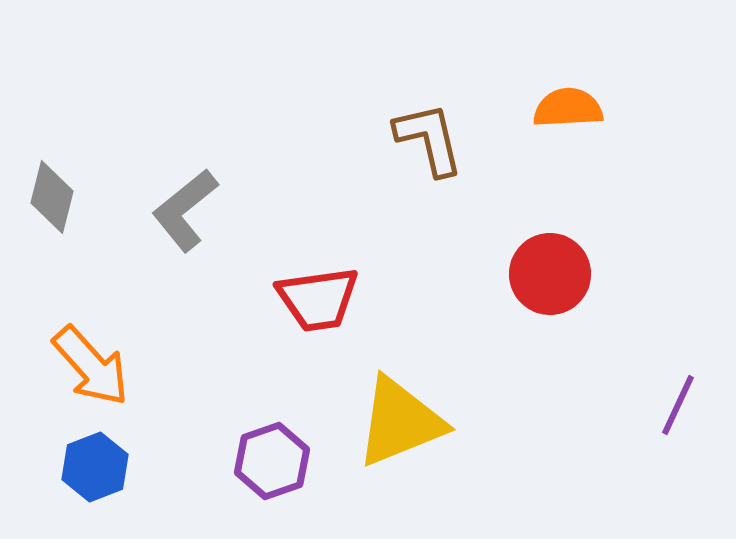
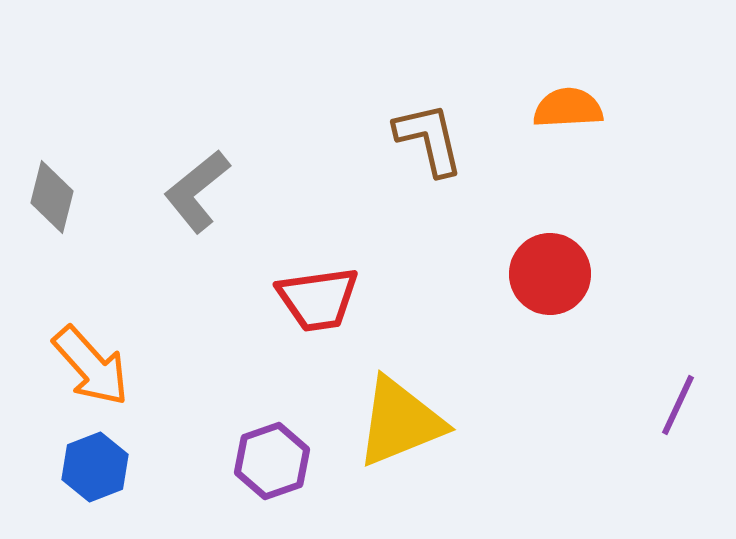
gray L-shape: moved 12 px right, 19 px up
